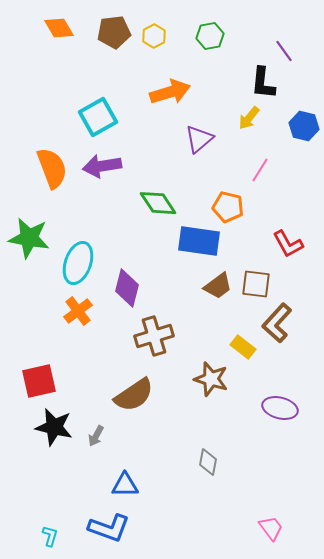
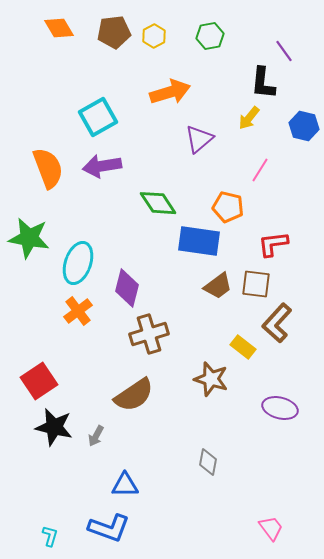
orange semicircle: moved 4 px left
red L-shape: moved 15 px left; rotated 112 degrees clockwise
brown cross: moved 5 px left, 2 px up
red square: rotated 21 degrees counterclockwise
